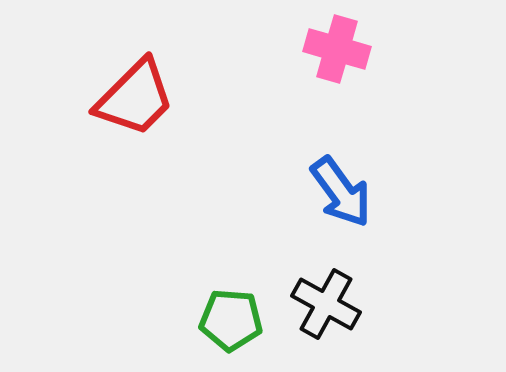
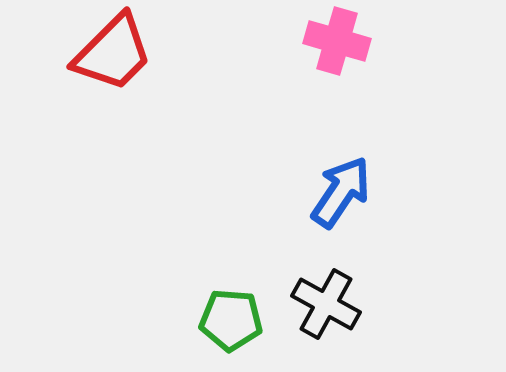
pink cross: moved 8 px up
red trapezoid: moved 22 px left, 45 px up
blue arrow: rotated 110 degrees counterclockwise
